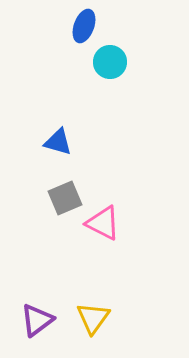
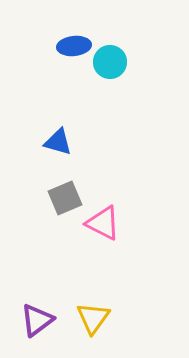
blue ellipse: moved 10 px left, 20 px down; rotated 64 degrees clockwise
